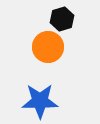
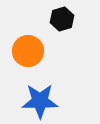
orange circle: moved 20 px left, 4 px down
